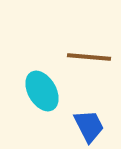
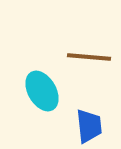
blue trapezoid: rotated 21 degrees clockwise
